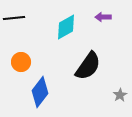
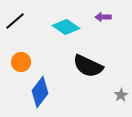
black line: moved 1 px right, 3 px down; rotated 35 degrees counterclockwise
cyan diamond: rotated 64 degrees clockwise
black semicircle: rotated 80 degrees clockwise
gray star: moved 1 px right
